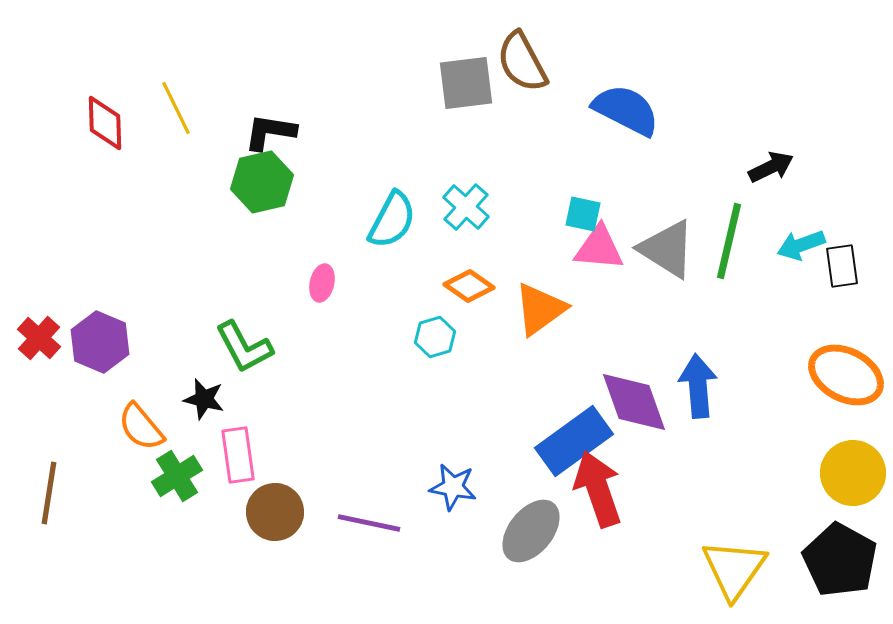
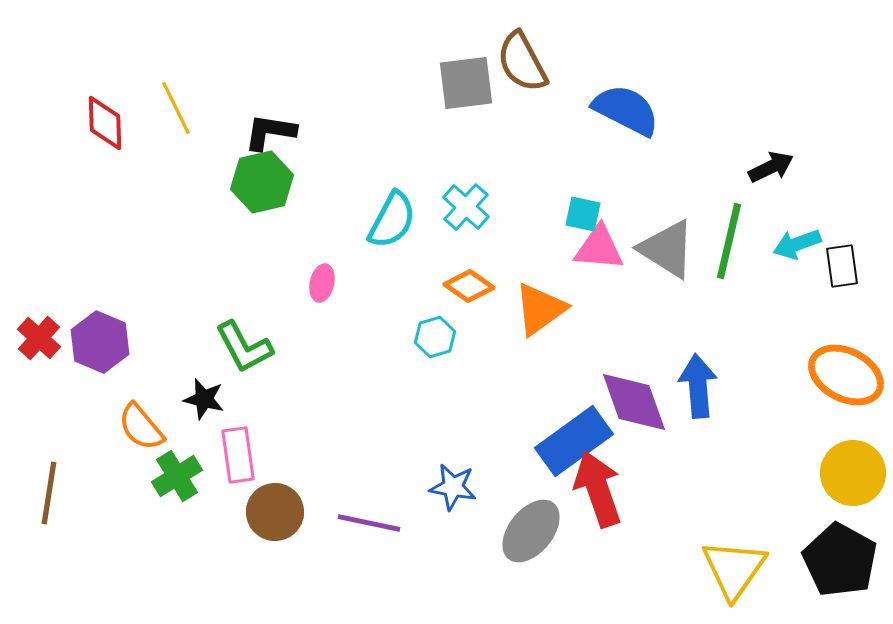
cyan arrow: moved 4 px left, 1 px up
